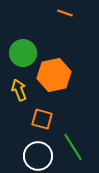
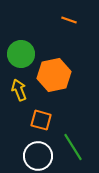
orange line: moved 4 px right, 7 px down
green circle: moved 2 px left, 1 px down
orange square: moved 1 px left, 1 px down
